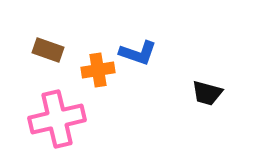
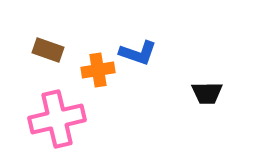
black trapezoid: rotated 16 degrees counterclockwise
